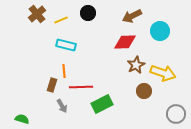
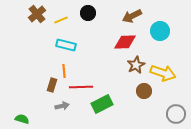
gray arrow: rotated 72 degrees counterclockwise
